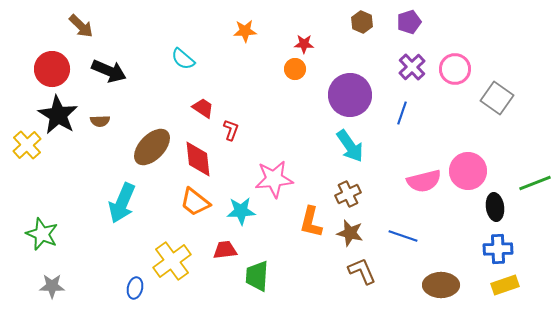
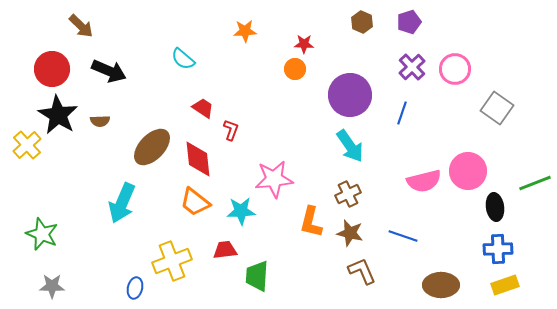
gray square at (497, 98): moved 10 px down
yellow cross at (172, 261): rotated 15 degrees clockwise
